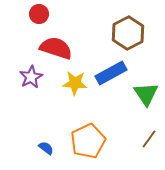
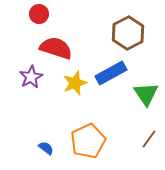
yellow star: rotated 25 degrees counterclockwise
